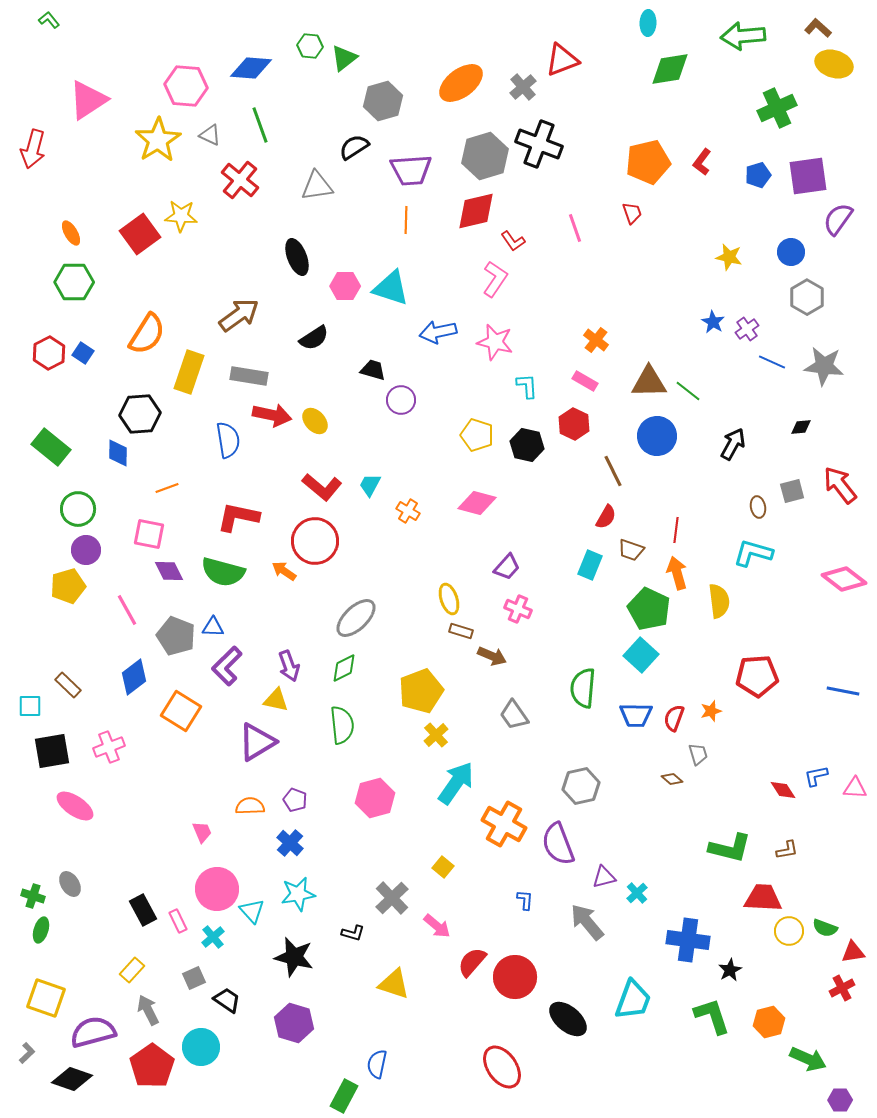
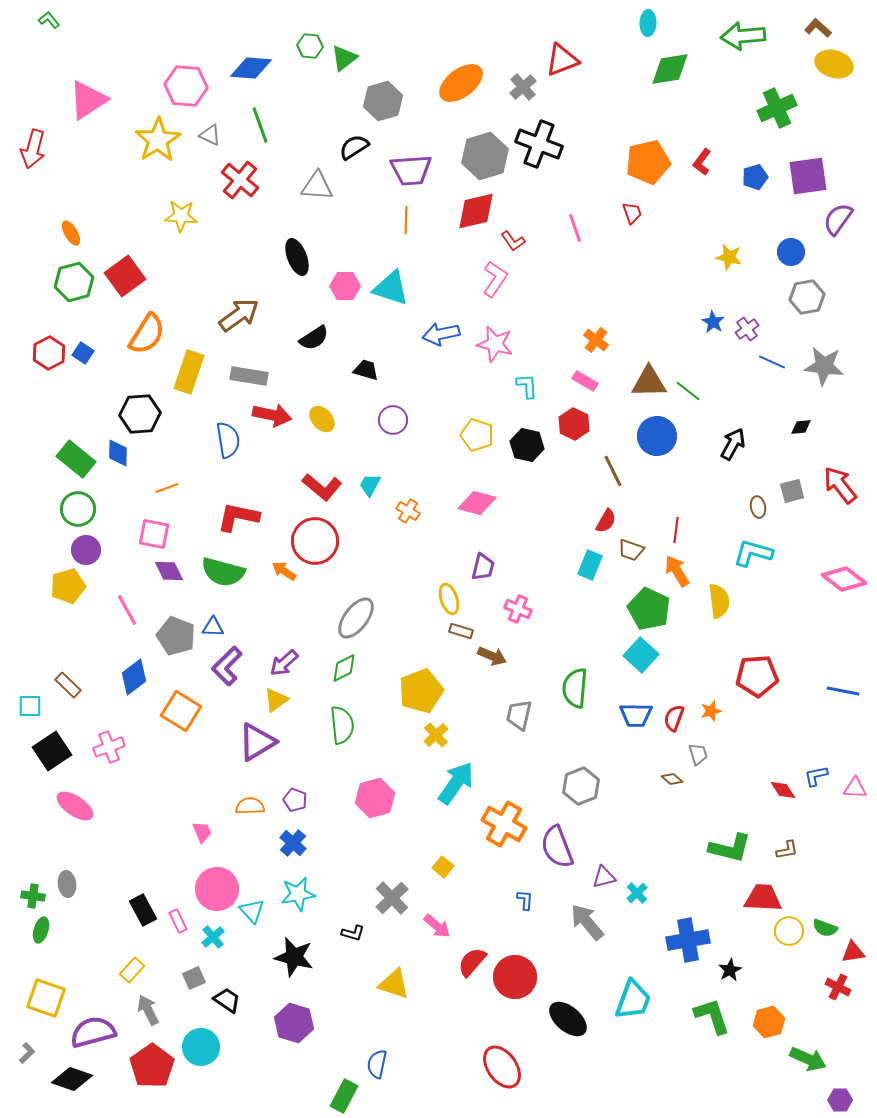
blue pentagon at (758, 175): moved 3 px left, 2 px down
gray triangle at (317, 186): rotated 12 degrees clockwise
red square at (140, 234): moved 15 px left, 42 px down
green hexagon at (74, 282): rotated 15 degrees counterclockwise
gray hexagon at (807, 297): rotated 20 degrees clockwise
blue arrow at (438, 332): moved 3 px right, 2 px down
pink star at (495, 342): moved 2 px down
black trapezoid at (373, 370): moved 7 px left
purple circle at (401, 400): moved 8 px left, 20 px down
yellow ellipse at (315, 421): moved 7 px right, 2 px up
green rectangle at (51, 447): moved 25 px right, 12 px down
red semicircle at (606, 517): moved 4 px down
pink square at (149, 534): moved 5 px right
purple trapezoid at (507, 567): moved 24 px left; rotated 28 degrees counterclockwise
orange arrow at (677, 573): moved 2 px up; rotated 16 degrees counterclockwise
gray ellipse at (356, 618): rotated 9 degrees counterclockwise
purple arrow at (289, 666): moved 5 px left, 3 px up; rotated 68 degrees clockwise
green semicircle at (583, 688): moved 8 px left
yellow triangle at (276, 700): rotated 48 degrees counterclockwise
gray trapezoid at (514, 715): moved 5 px right; rotated 48 degrees clockwise
black square at (52, 751): rotated 24 degrees counterclockwise
gray hexagon at (581, 786): rotated 9 degrees counterclockwise
blue cross at (290, 843): moved 3 px right
purple semicircle at (558, 844): moved 1 px left, 3 px down
gray ellipse at (70, 884): moved 3 px left; rotated 25 degrees clockwise
green cross at (33, 896): rotated 10 degrees counterclockwise
blue cross at (688, 940): rotated 18 degrees counterclockwise
red cross at (842, 988): moved 4 px left, 1 px up; rotated 35 degrees counterclockwise
